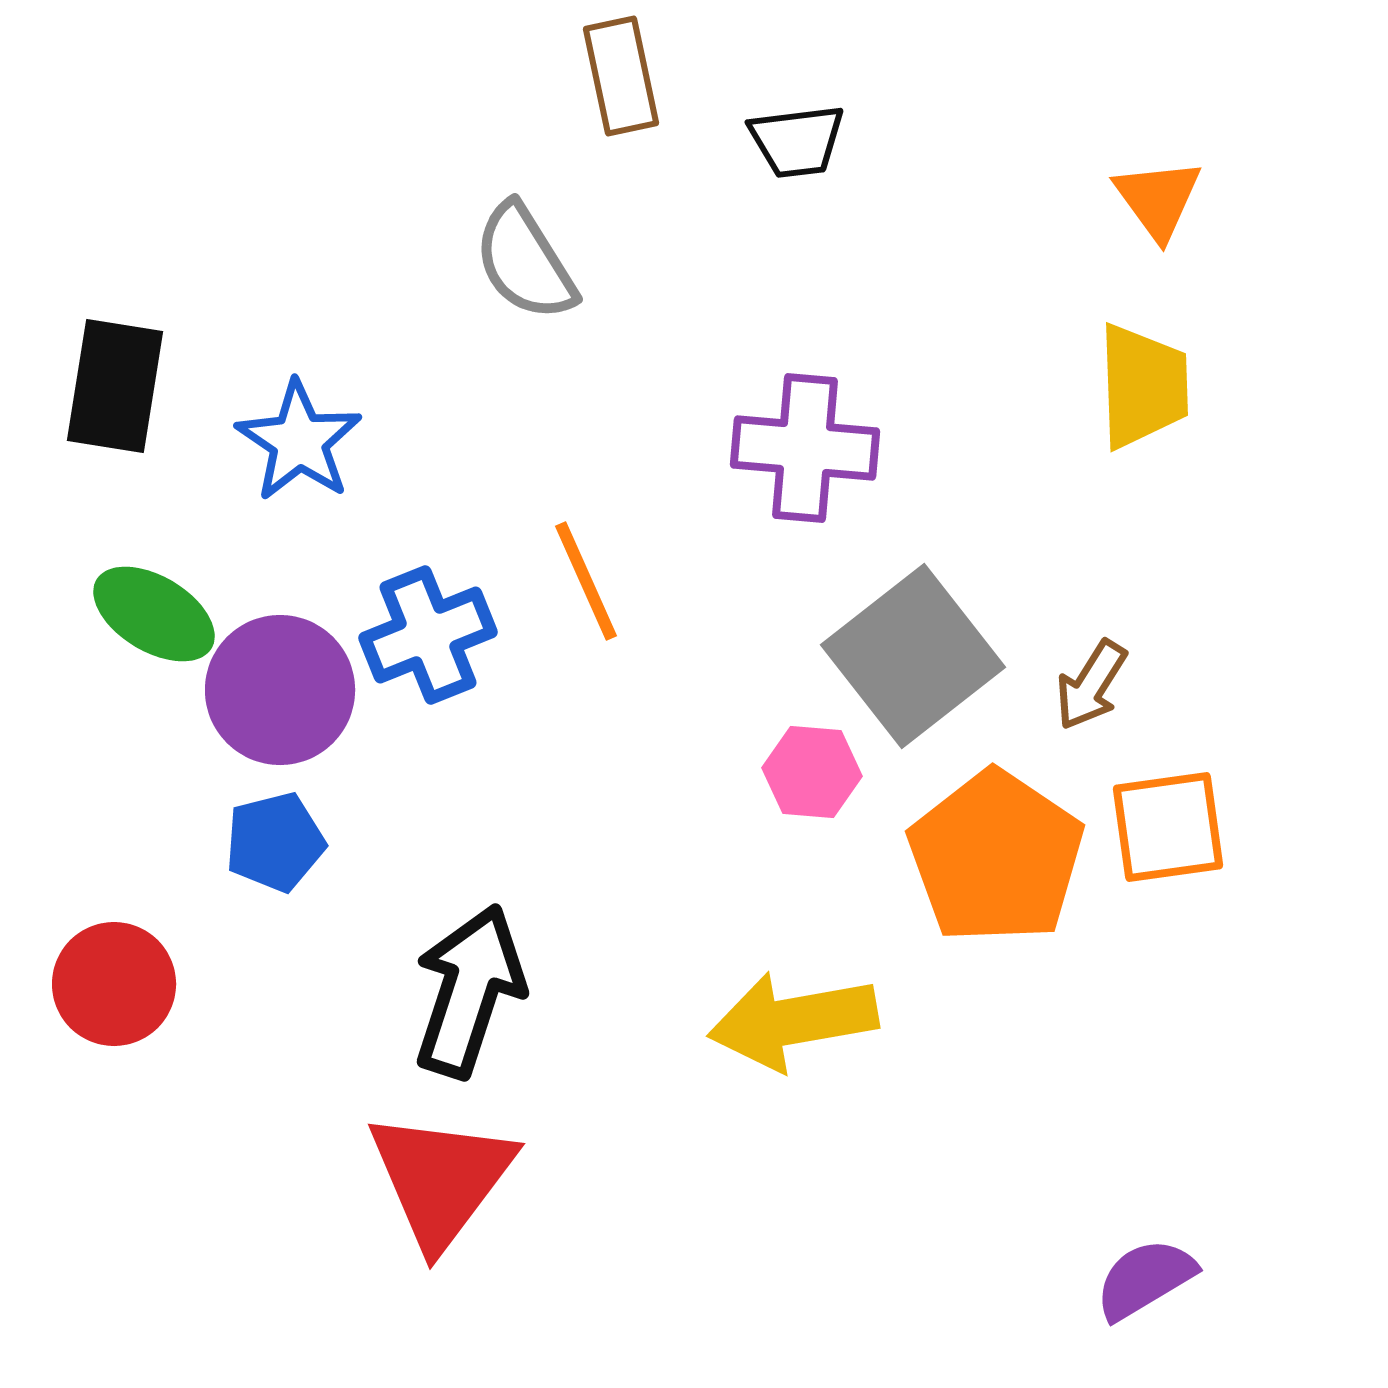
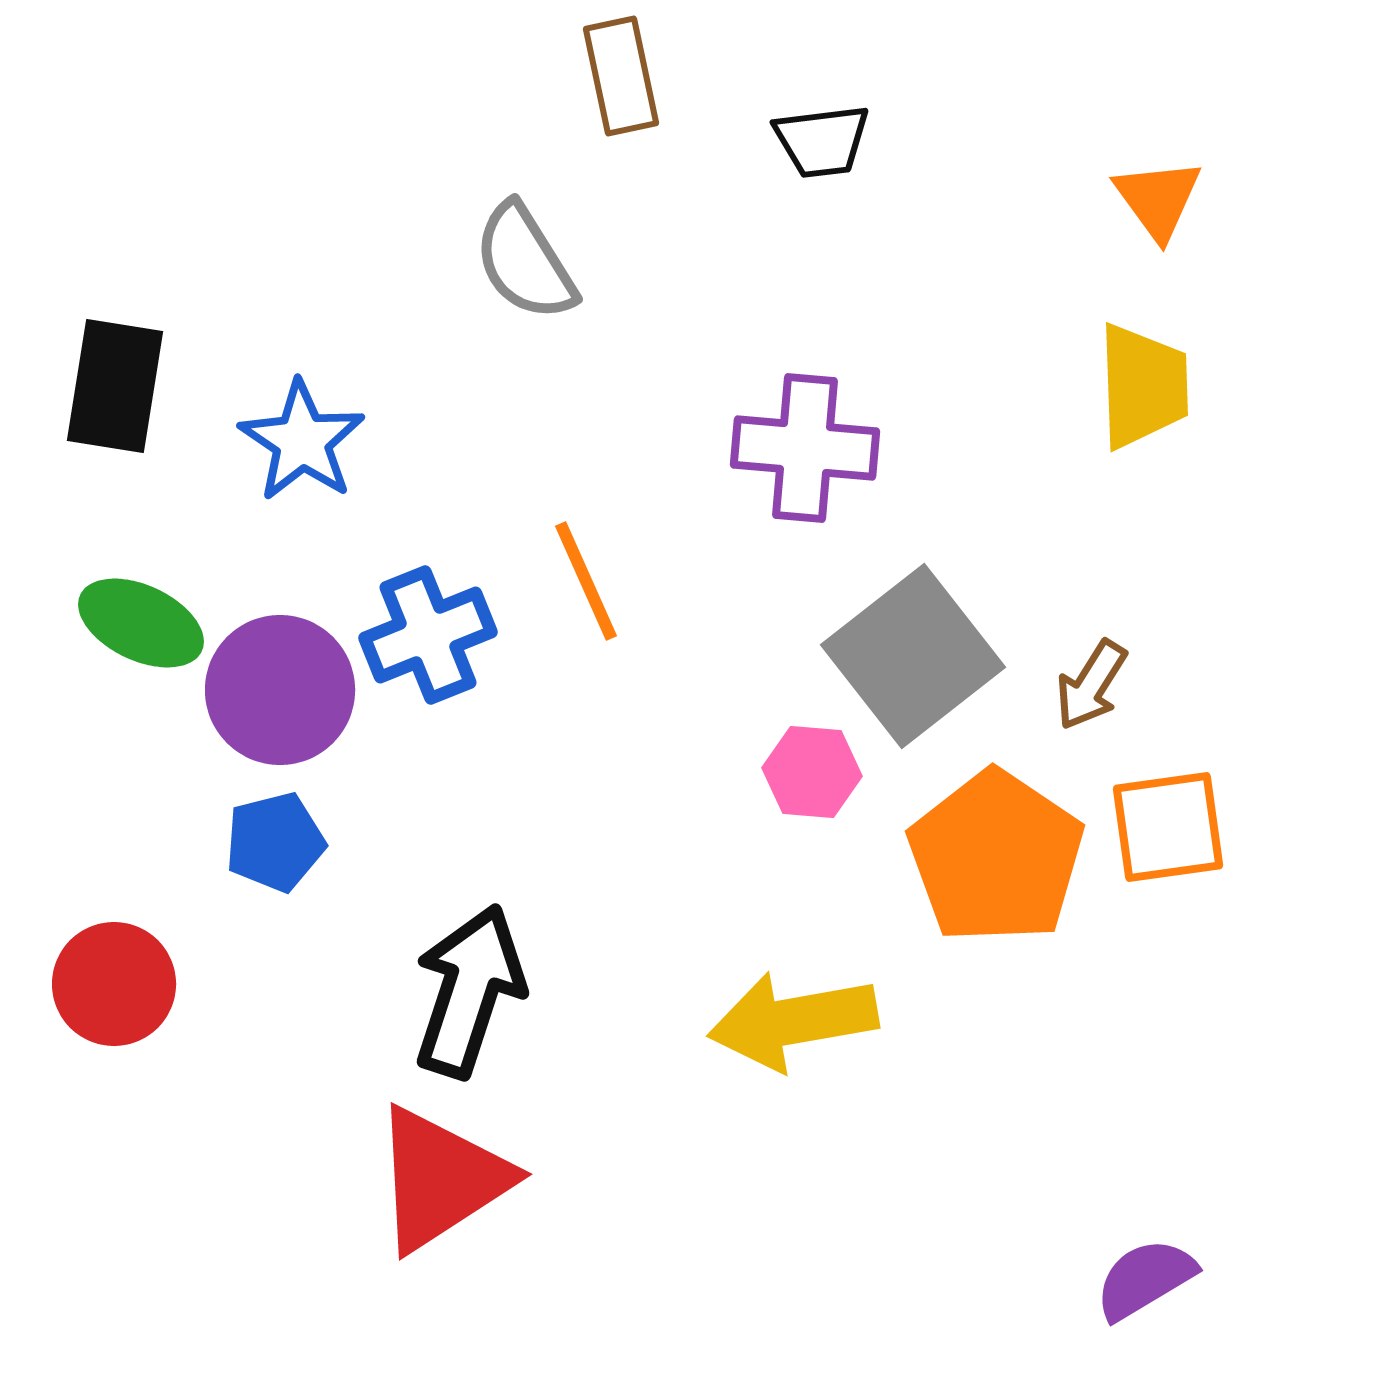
black trapezoid: moved 25 px right
blue star: moved 3 px right
green ellipse: moved 13 px left, 9 px down; rotated 6 degrees counterclockwise
red triangle: rotated 20 degrees clockwise
